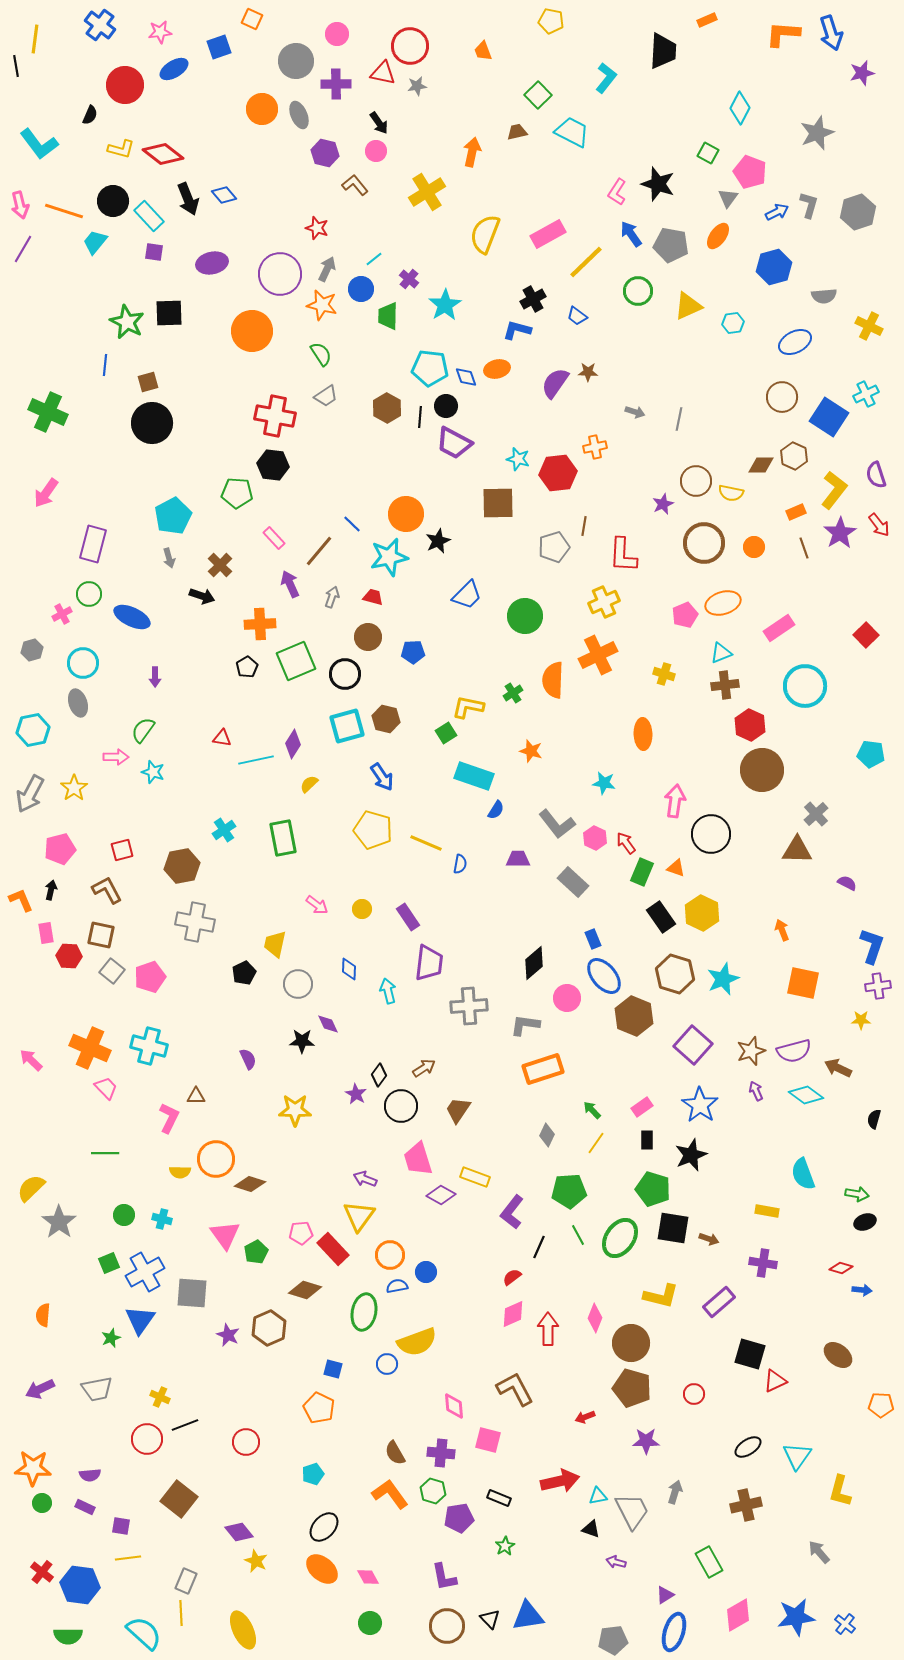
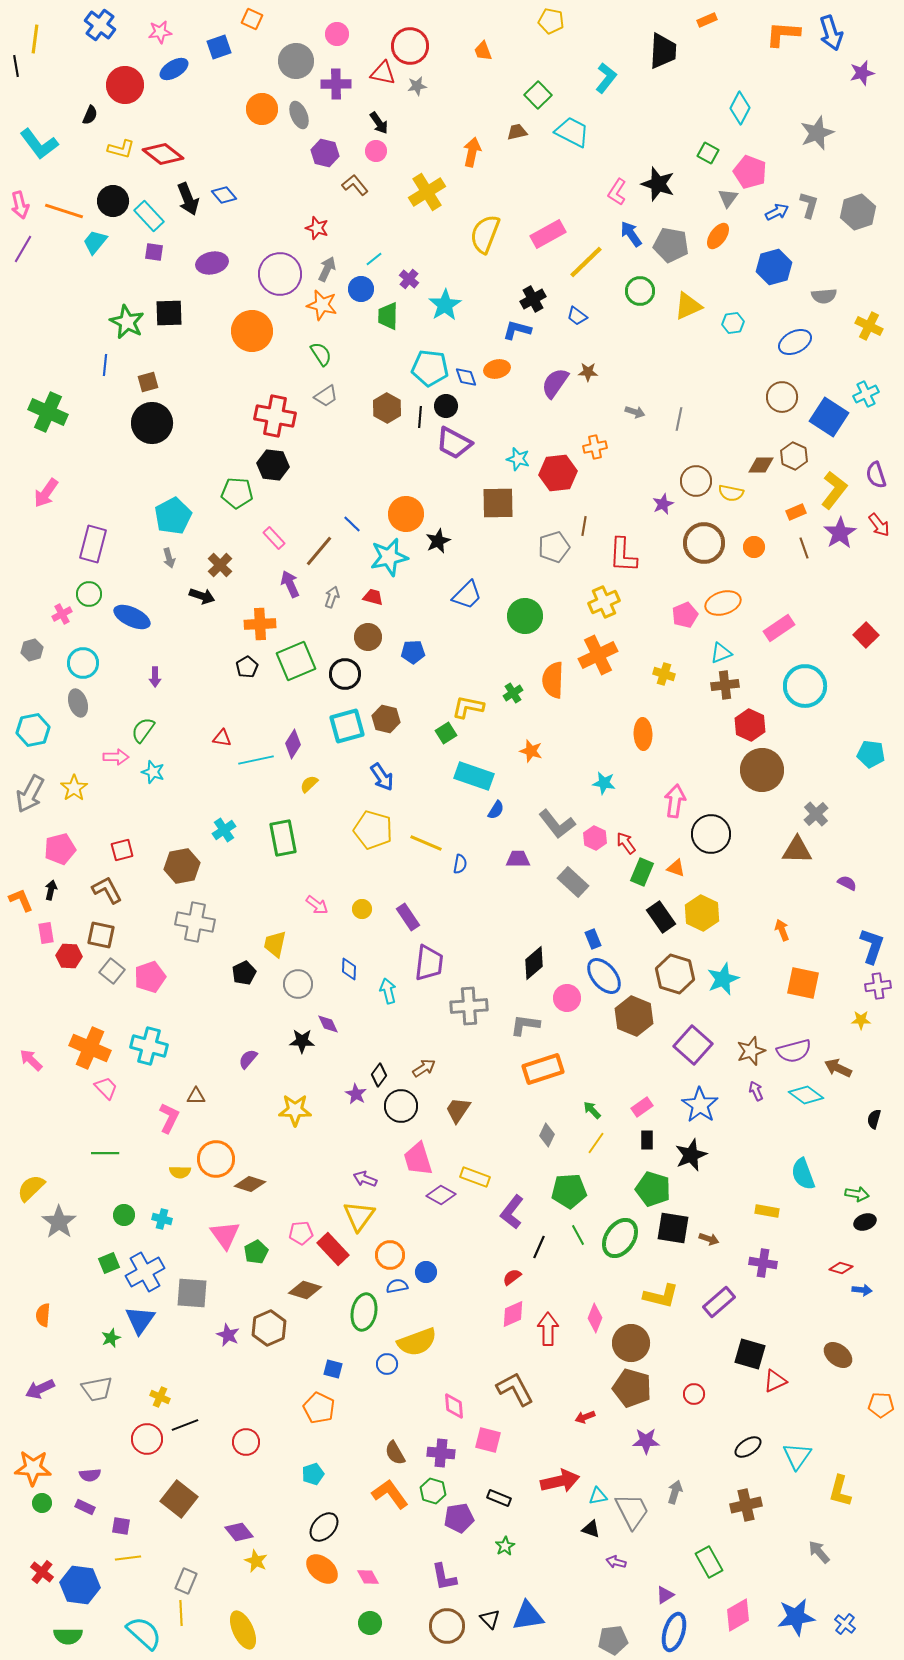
green circle at (638, 291): moved 2 px right
purple semicircle at (248, 1059): rotated 115 degrees counterclockwise
